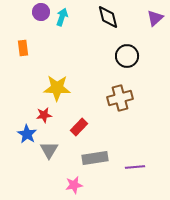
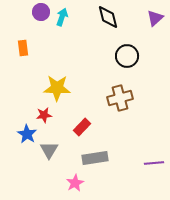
red rectangle: moved 3 px right
purple line: moved 19 px right, 4 px up
pink star: moved 1 px right, 2 px up; rotated 18 degrees counterclockwise
